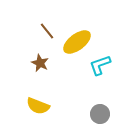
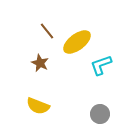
cyan L-shape: moved 1 px right
